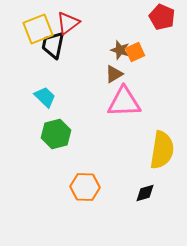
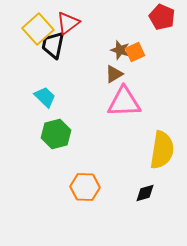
yellow square: rotated 20 degrees counterclockwise
